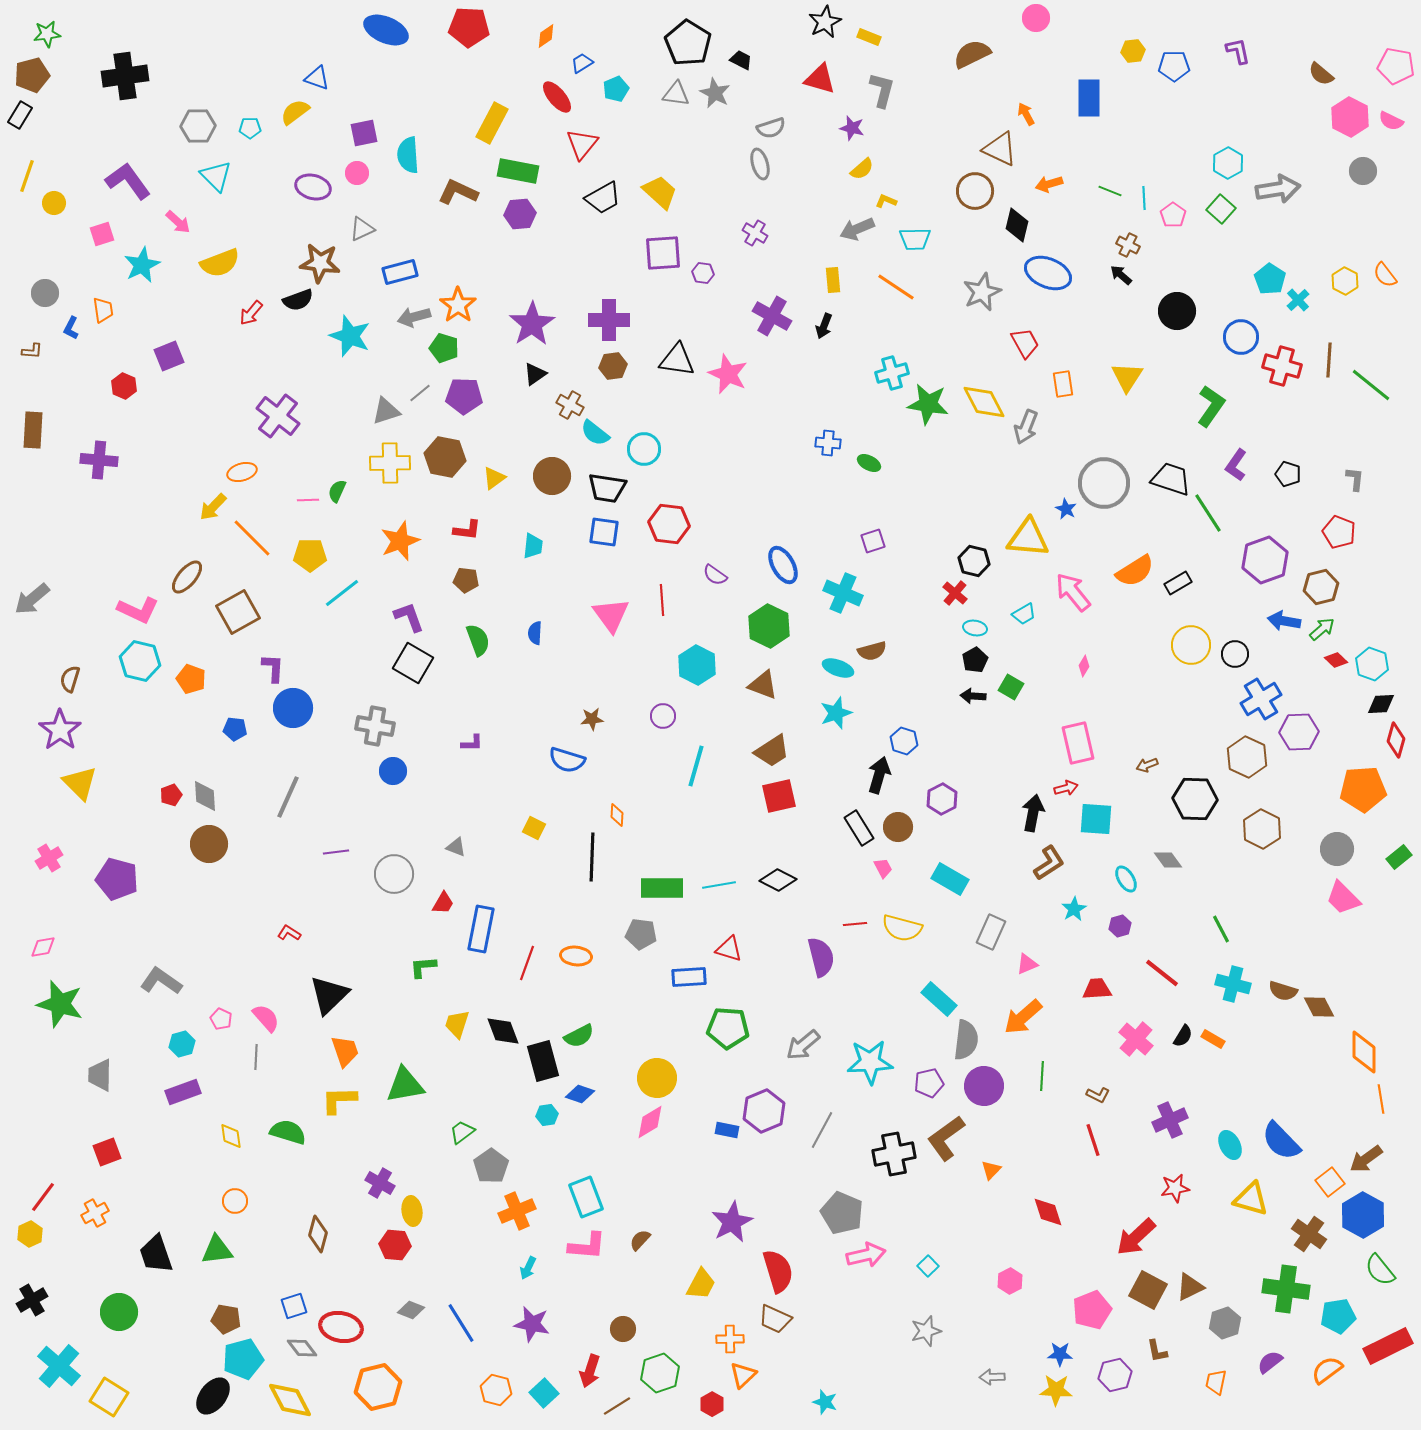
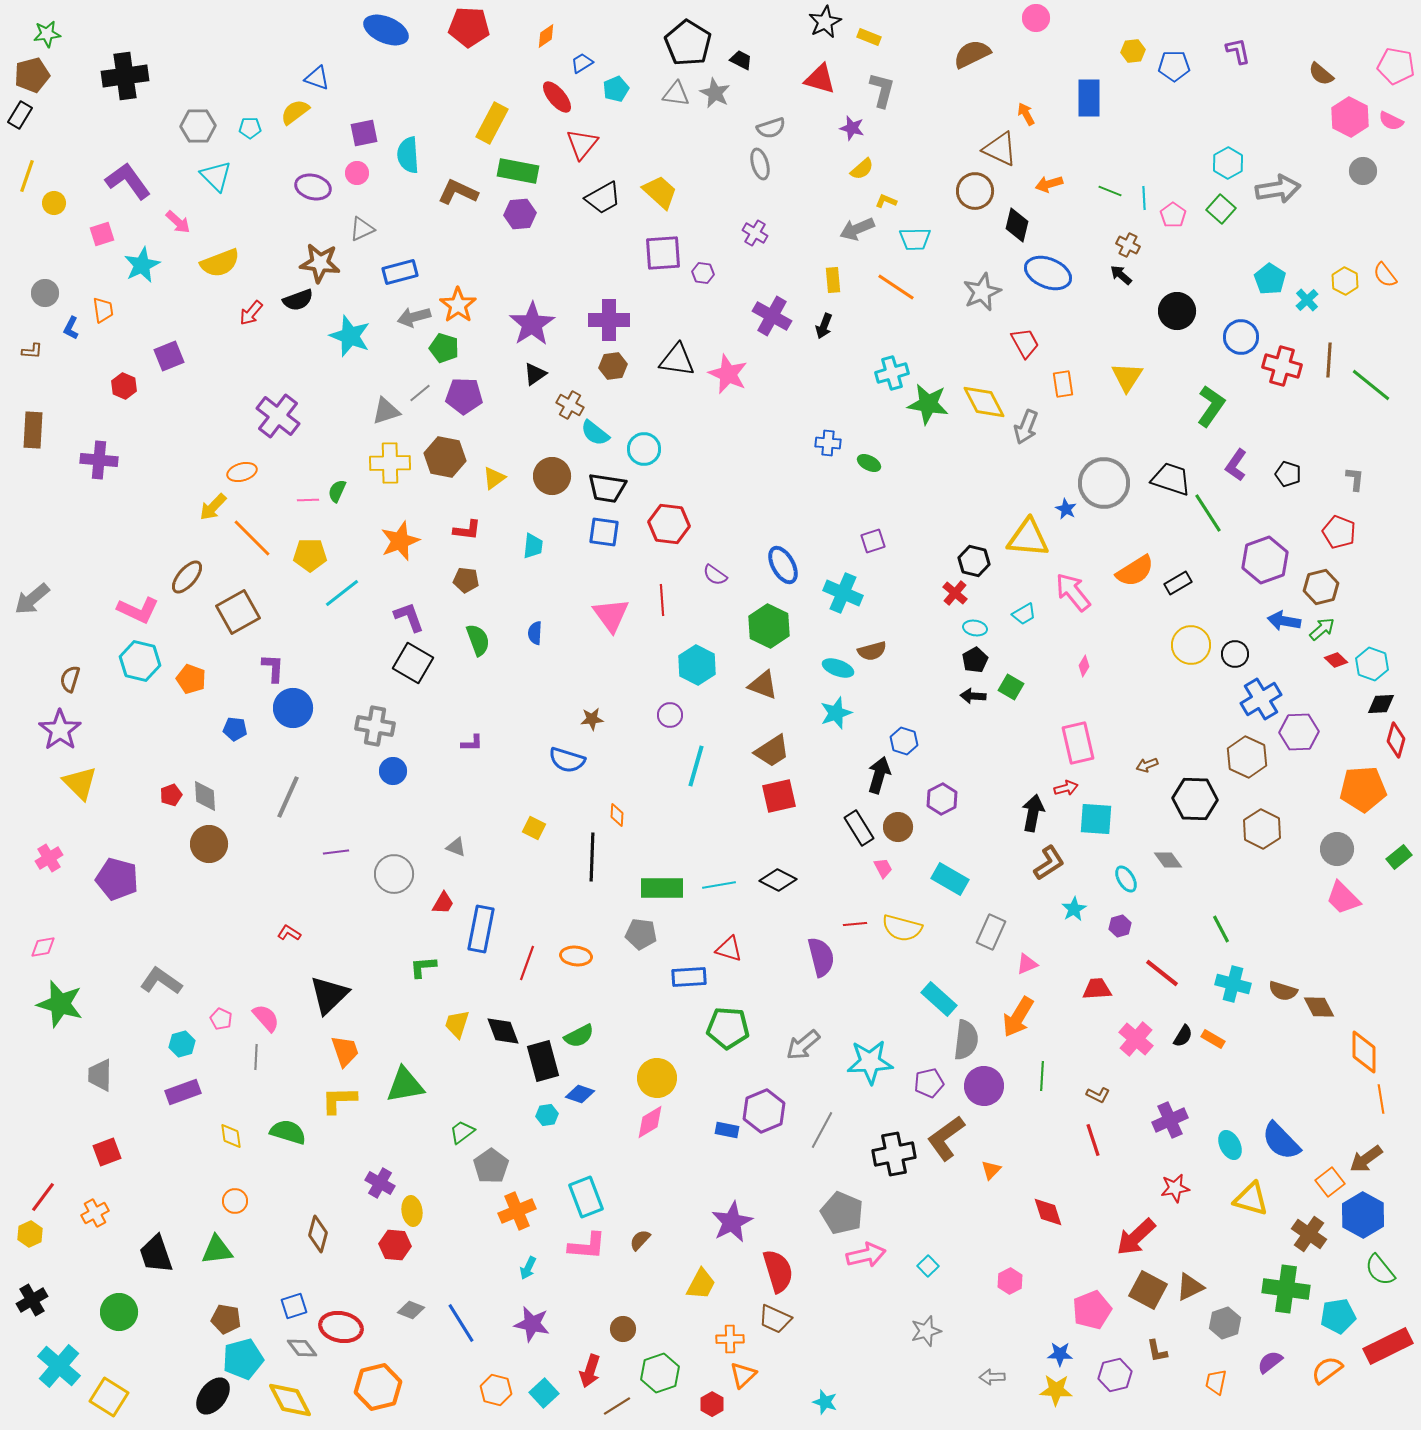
cyan cross at (1298, 300): moved 9 px right
purple circle at (663, 716): moved 7 px right, 1 px up
orange arrow at (1023, 1017): moved 5 px left; rotated 18 degrees counterclockwise
